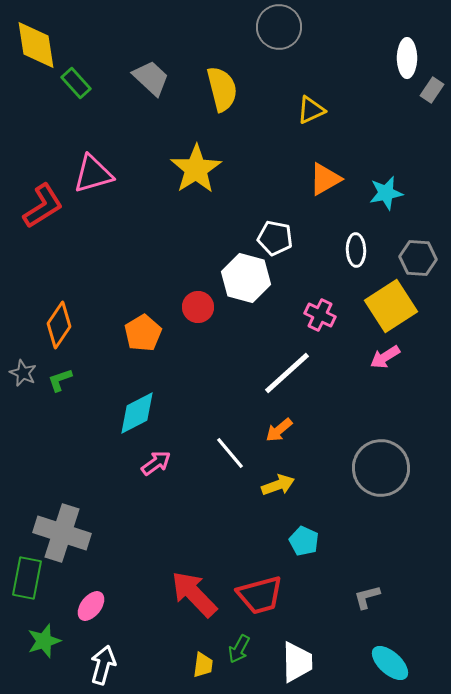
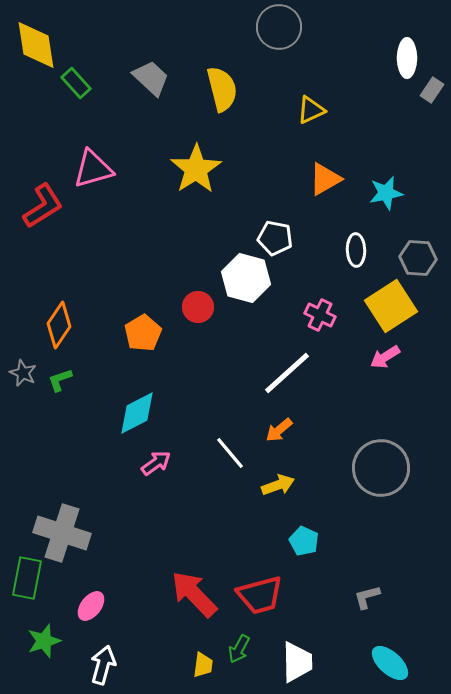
pink triangle at (93, 174): moved 5 px up
